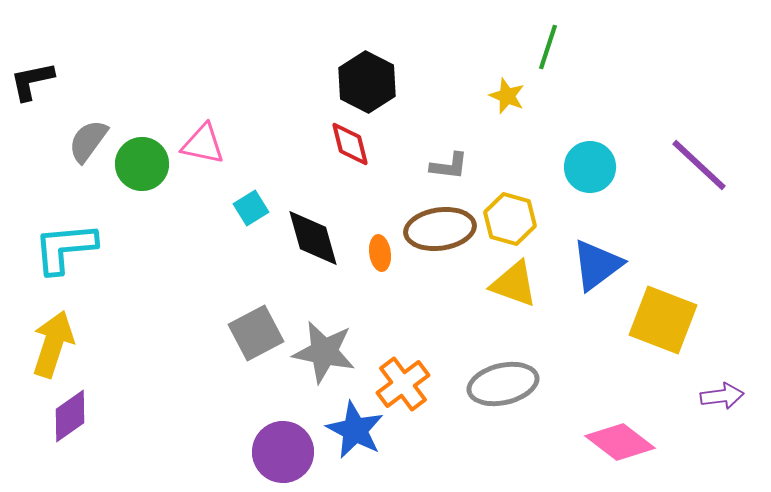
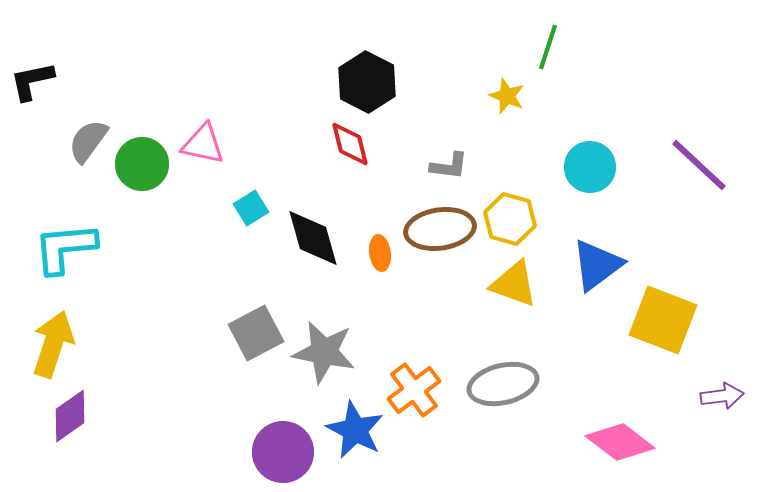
orange cross: moved 11 px right, 6 px down
